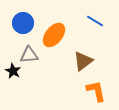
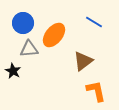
blue line: moved 1 px left, 1 px down
gray triangle: moved 6 px up
